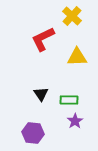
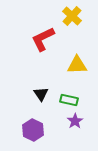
yellow triangle: moved 8 px down
green rectangle: rotated 12 degrees clockwise
purple hexagon: moved 3 px up; rotated 20 degrees clockwise
